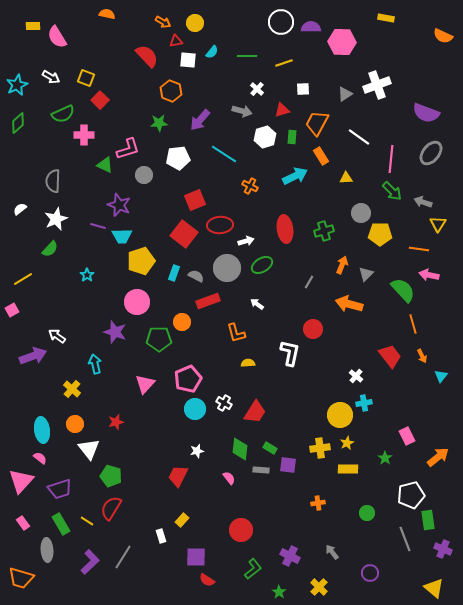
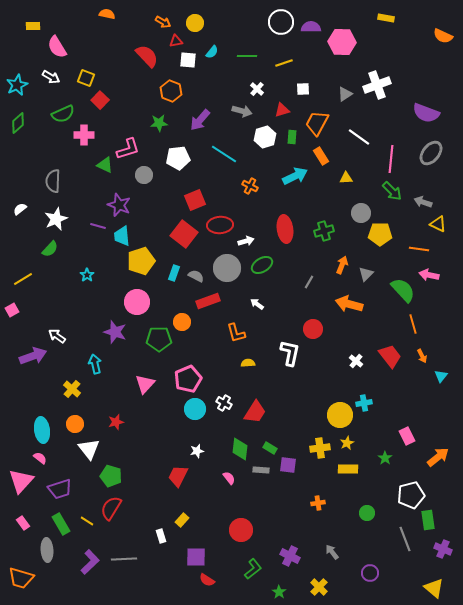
pink semicircle at (57, 37): moved 10 px down
yellow triangle at (438, 224): rotated 36 degrees counterclockwise
cyan trapezoid at (122, 236): rotated 85 degrees clockwise
white cross at (356, 376): moved 15 px up
gray line at (123, 557): moved 1 px right, 2 px down; rotated 55 degrees clockwise
